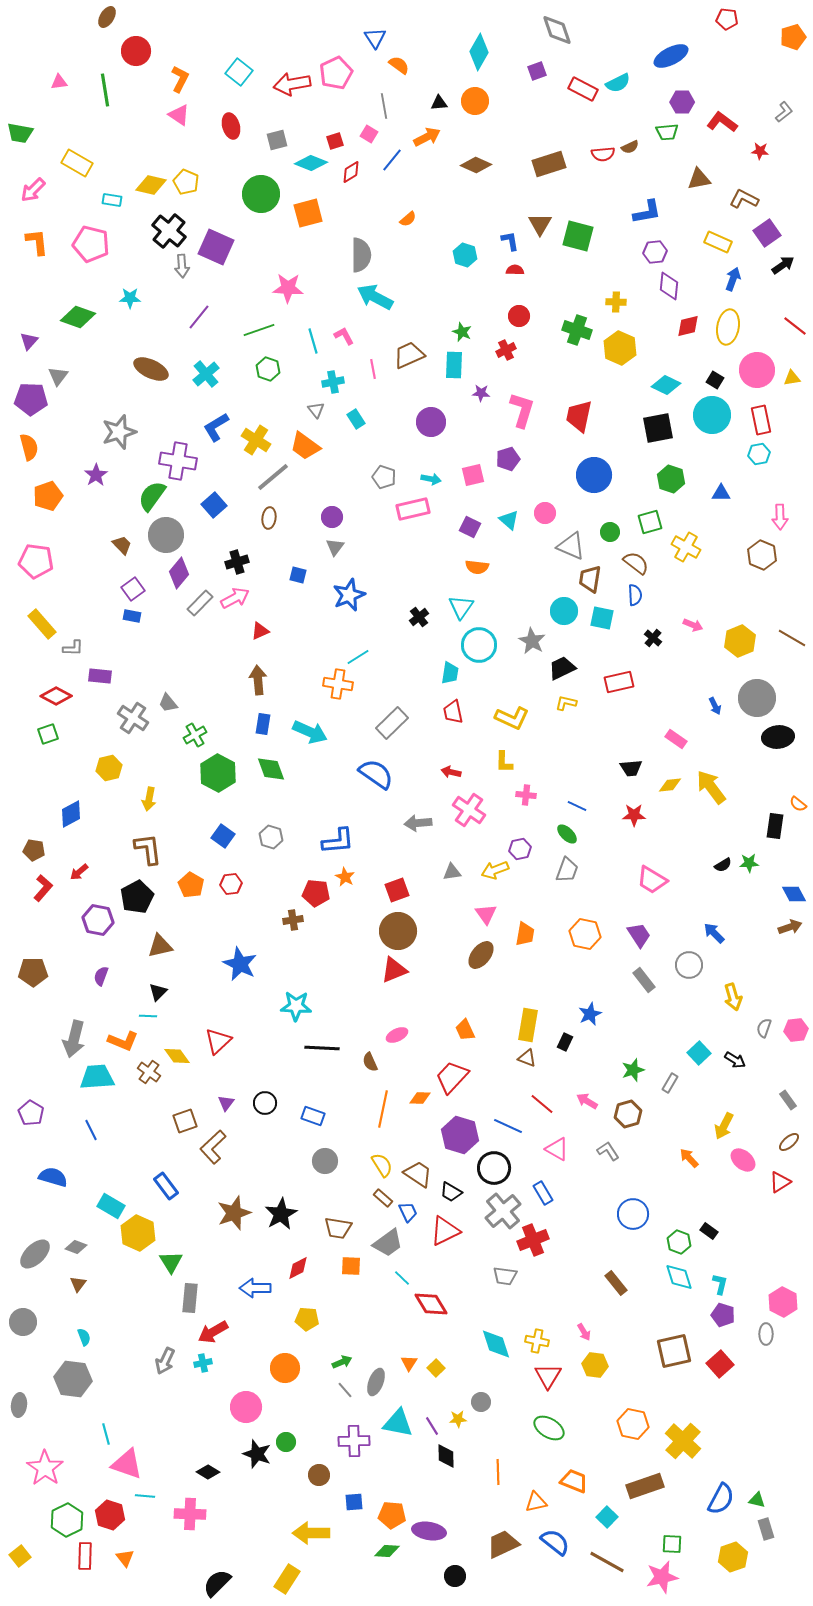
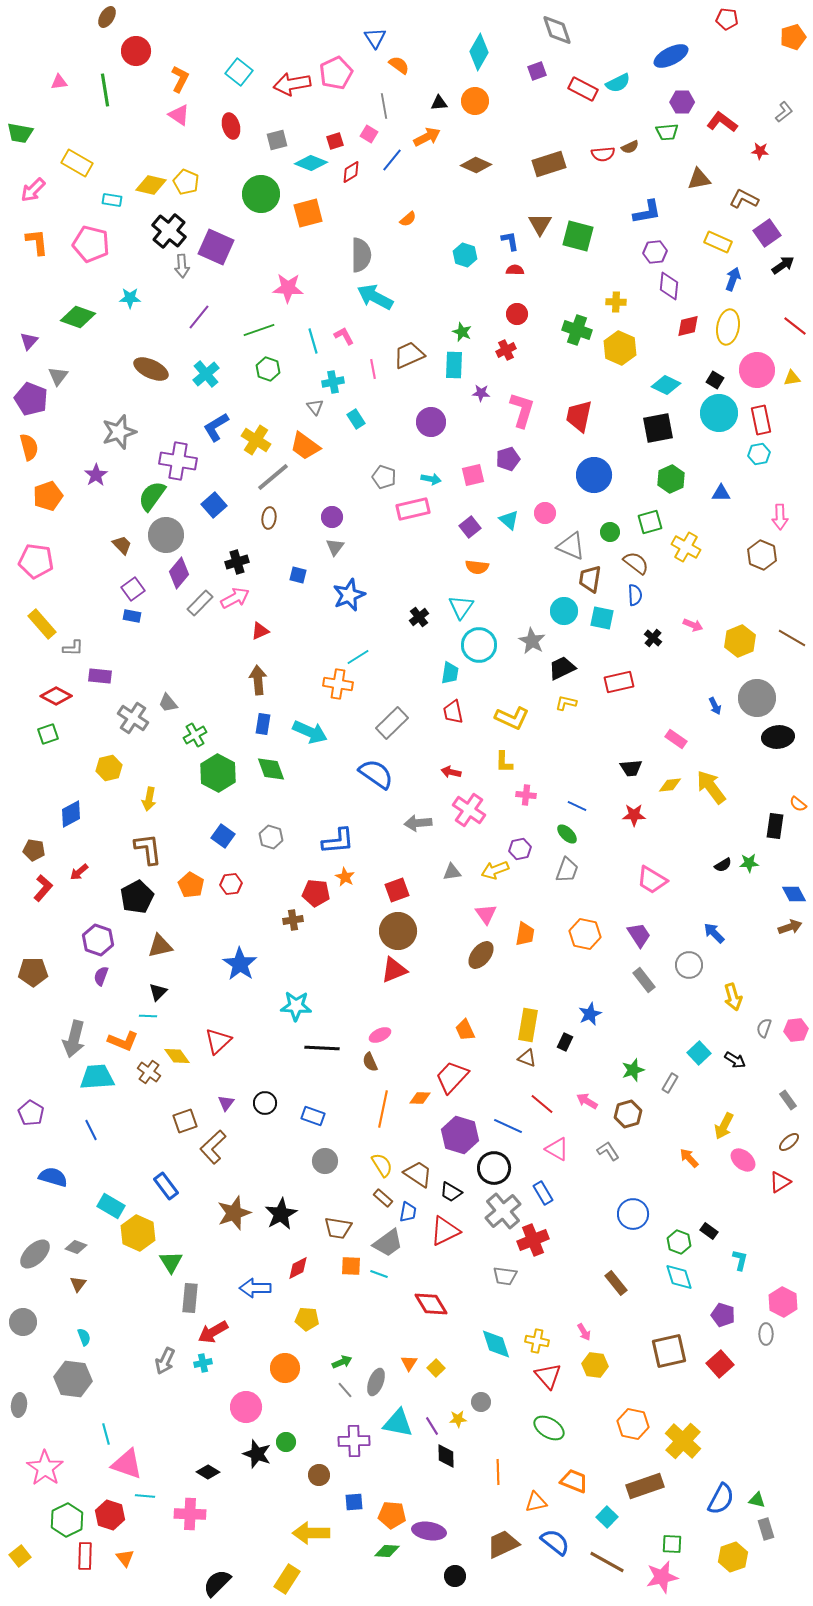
red circle at (519, 316): moved 2 px left, 2 px up
purple pentagon at (31, 399): rotated 20 degrees clockwise
gray triangle at (316, 410): moved 1 px left, 3 px up
cyan circle at (712, 415): moved 7 px right, 2 px up
green hexagon at (671, 479): rotated 16 degrees clockwise
purple square at (470, 527): rotated 25 degrees clockwise
purple hexagon at (98, 920): moved 20 px down; rotated 8 degrees clockwise
blue star at (240, 964): rotated 8 degrees clockwise
pink ellipse at (397, 1035): moved 17 px left
blue trapezoid at (408, 1212): rotated 35 degrees clockwise
cyan line at (402, 1278): moved 23 px left, 4 px up; rotated 24 degrees counterclockwise
cyan L-shape at (720, 1284): moved 20 px right, 24 px up
brown square at (674, 1351): moved 5 px left
red triangle at (548, 1376): rotated 12 degrees counterclockwise
